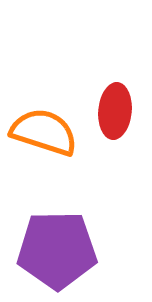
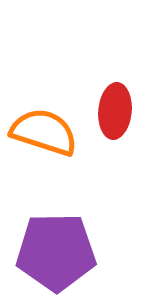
purple pentagon: moved 1 px left, 2 px down
